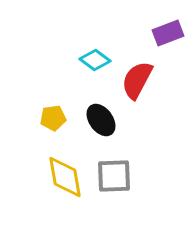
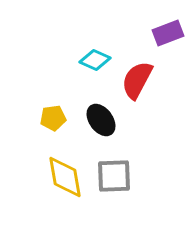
cyan diamond: rotated 12 degrees counterclockwise
